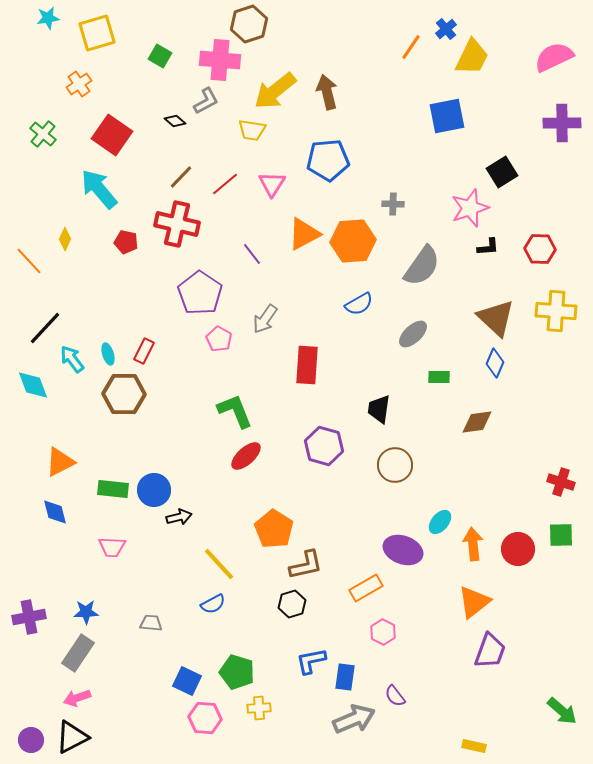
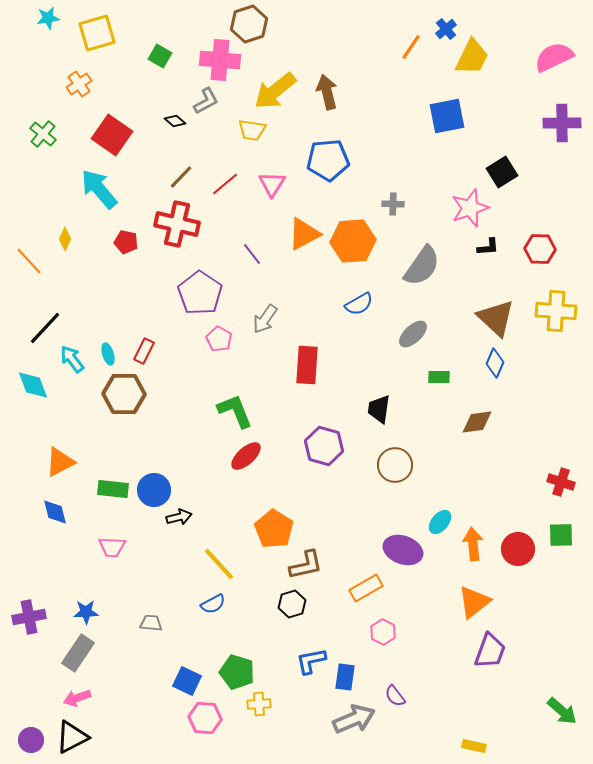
yellow cross at (259, 708): moved 4 px up
